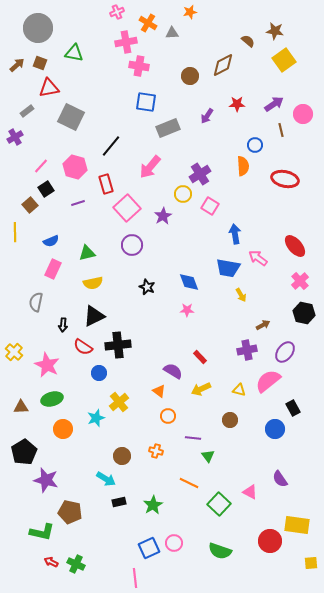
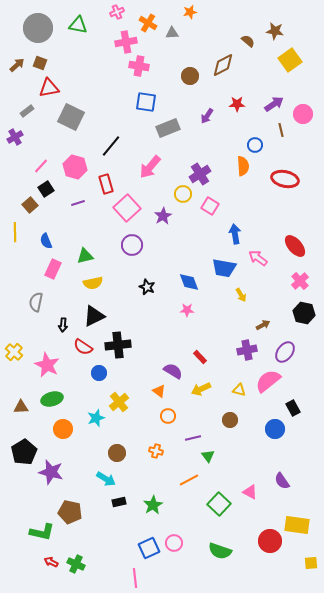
green triangle at (74, 53): moved 4 px right, 28 px up
yellow square at (284, 60): moved 6 px right
blue semicircle at (51, 241): moved 5 px left; rotated 91 degrees clockwise
green triangle at (87, 253): moved 2 px left, 3 px down
blue trapezoid at (228, 268): moved 4 px left
purple line at (193, 438): rotated 21 degrees counterclockwise
brown circle at (122, 456): moved 5 px left, 3 px up
purple semicircle at (280, 479): moved 2 px right, 2 px down
purple star at (46, 480): moved 5 px right, 8 px up
orange line at (189, 483): moved 3 px up; rotated 54 degrees counterclockwise
